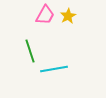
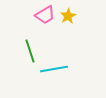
pink trapezoid: rotated 30 degrees clockwise
